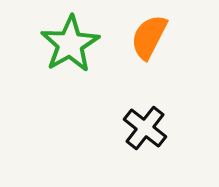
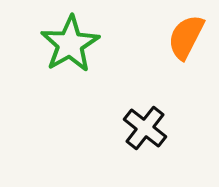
orange semicircle: moved 37 px right
